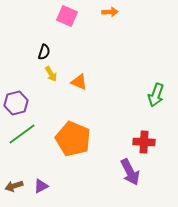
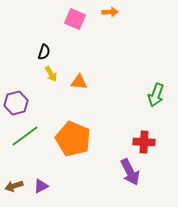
pink square: moved 8 px right, 3 px down
orange triangle: rotated 18 degrees counterclockwise
green line: moved 3 px right, 2 px down
